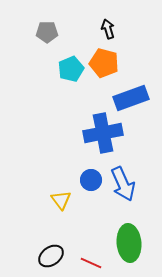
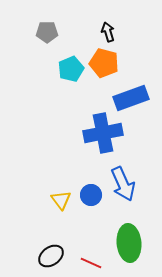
black arrow: moved 3 px down
blue circle: moved 15 px down
